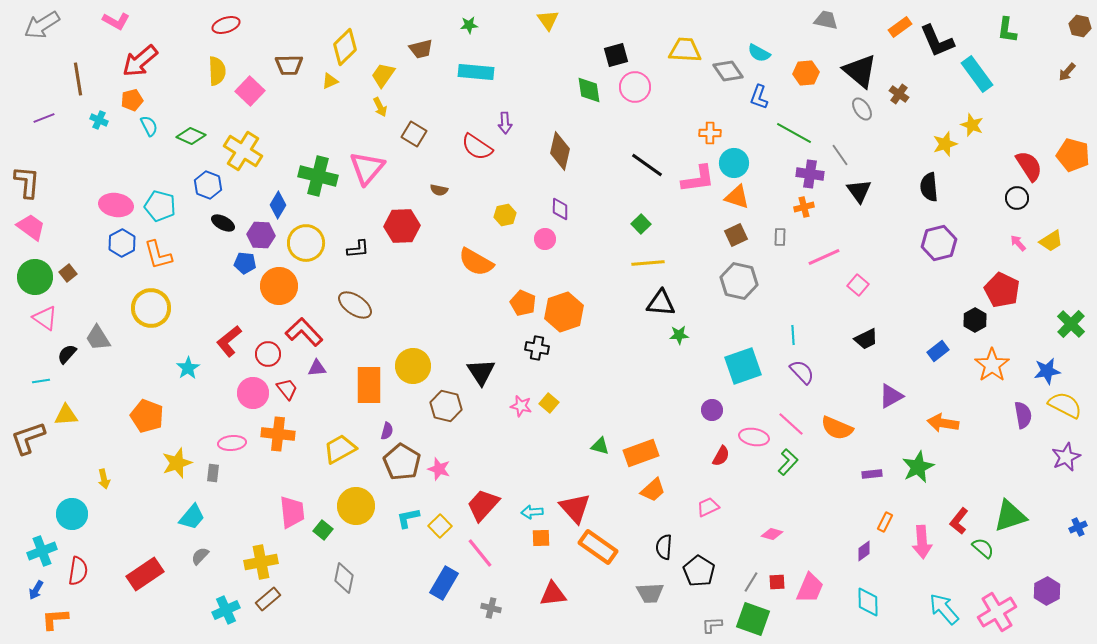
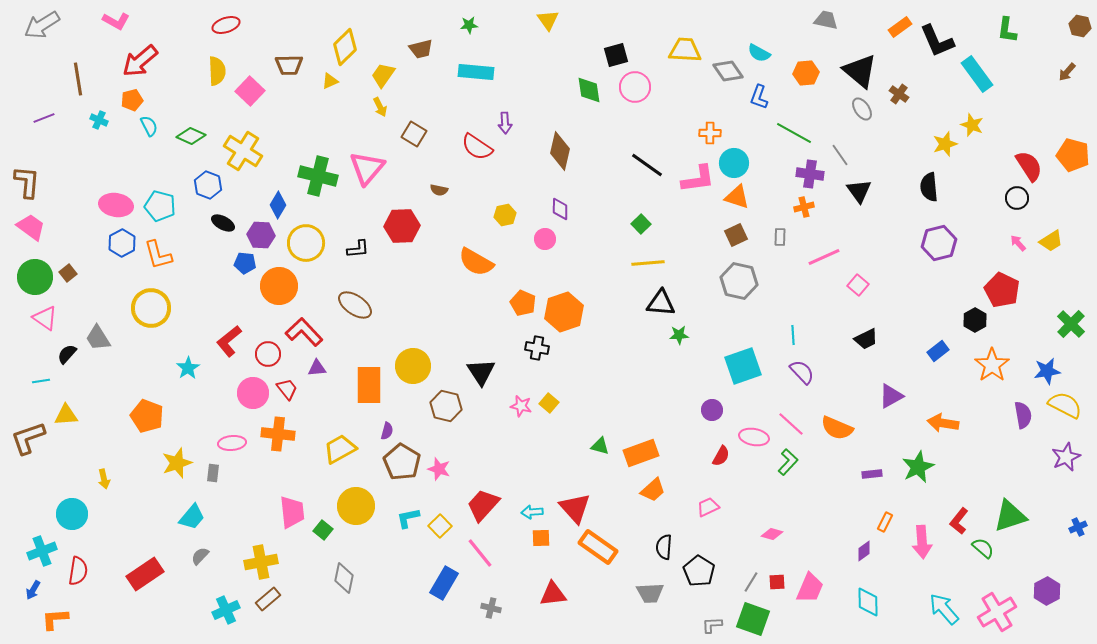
blue arrow at (36, 590): moved 3 px left
